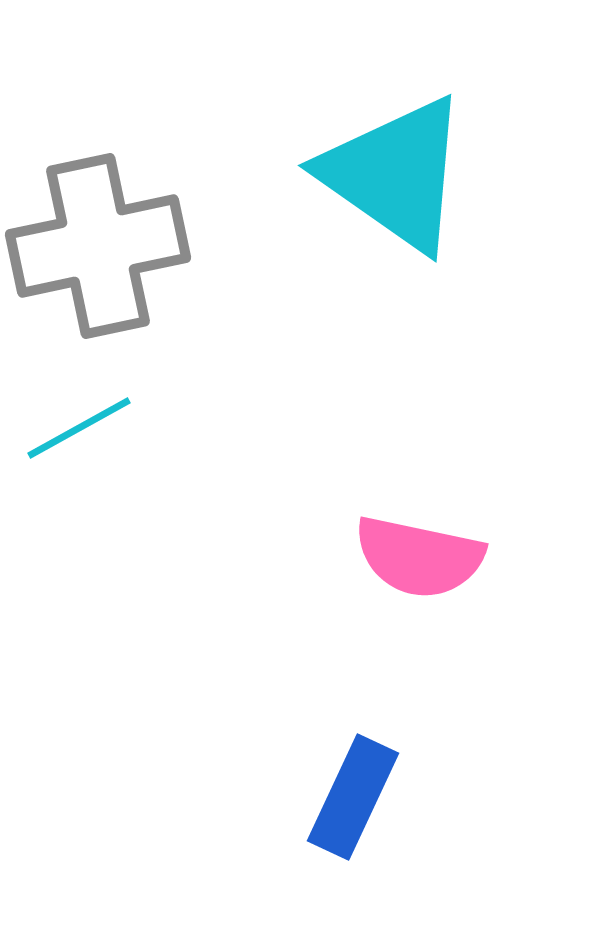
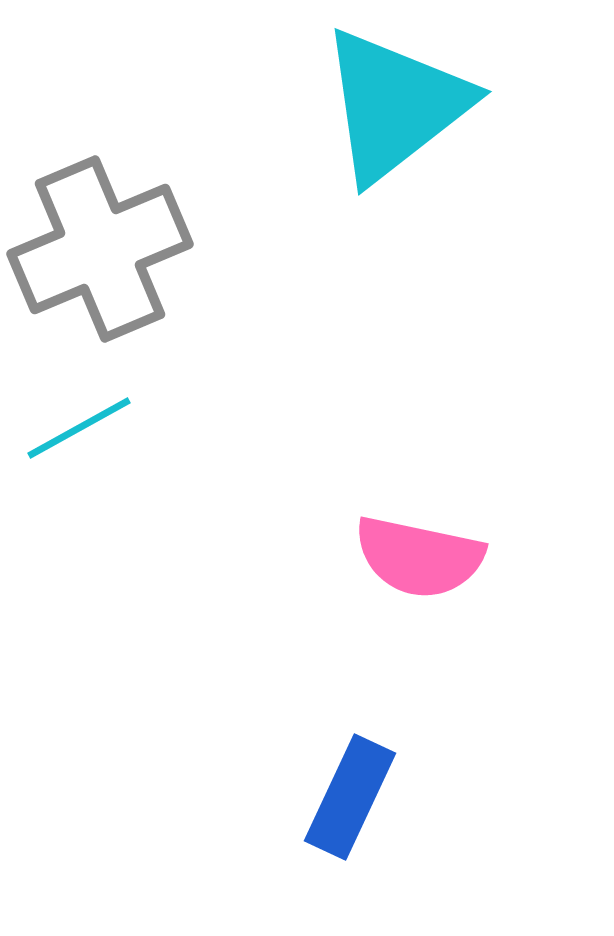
cyan triangle: moved 69 px up; rotated 47 degrees clockwise
gray cross: moved 2 px right, 3 px down; rotated 11 degrees counterclockwise
blue rectangle: moved 3 px left
